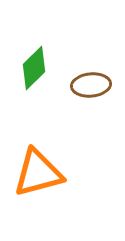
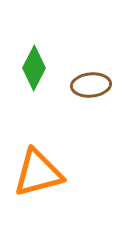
green diamond: rotated 18 degrees counterclockwise
